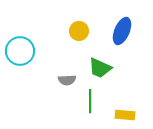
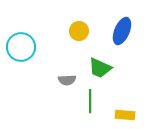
cyan circle: moved 1 px right, 4 px up
